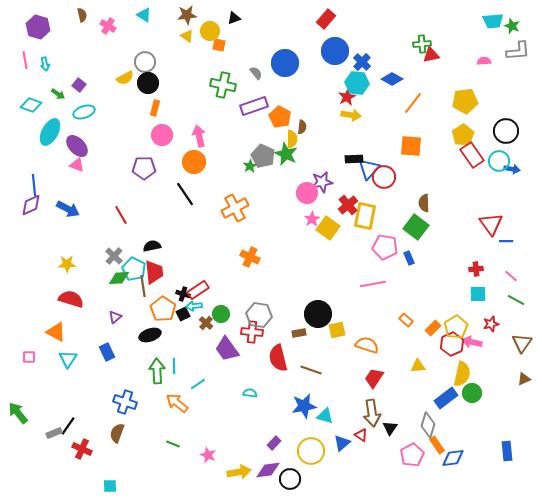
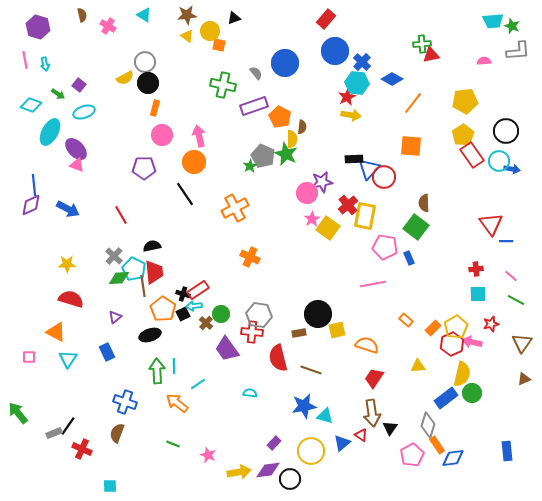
purple ellipse at (77, 146): moved 1 px left, 3 px down
